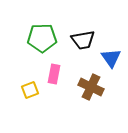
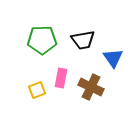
green pentagon: moved 2 px down
blue triangle: moved 2 px right
pink rectangle: moved 7 px right, 4 px down
yellow square: moved 7 px right
